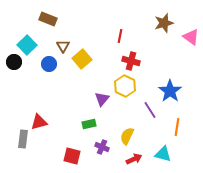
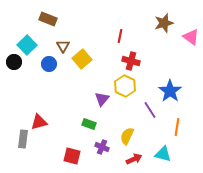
green rectangle: rotated 32 degrees clockwise
